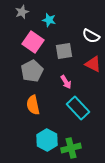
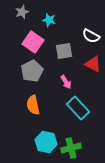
cyan hexagon: moved 1 px left, 2 px down; rotated 15 degrees counterclockwise
